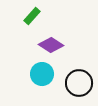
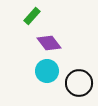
purple diamond: moved 2 px left, 2 px up; rotated 20 degrees clockwise
cyan circle: moved 5 px right, 3 px up
